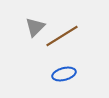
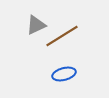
gray triangle: moved 1 px right, 2 px up; rotated 20 degrees clockwise
